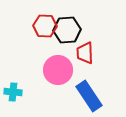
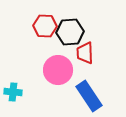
black hexagon: moved 3 px right, 2 px down
